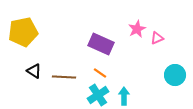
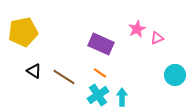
brown line: rotated 30 degrees clockwise
cyan arrow: moved 2 px left, 1 px down
